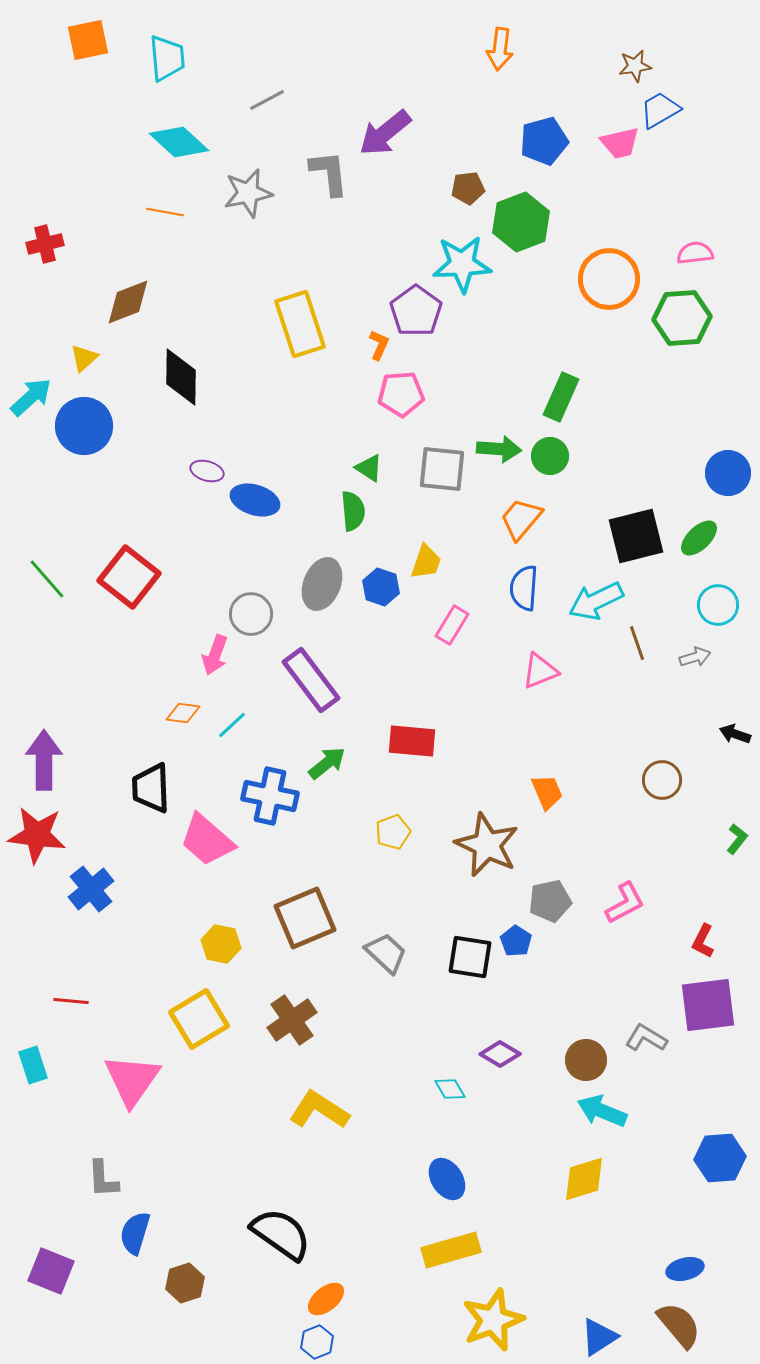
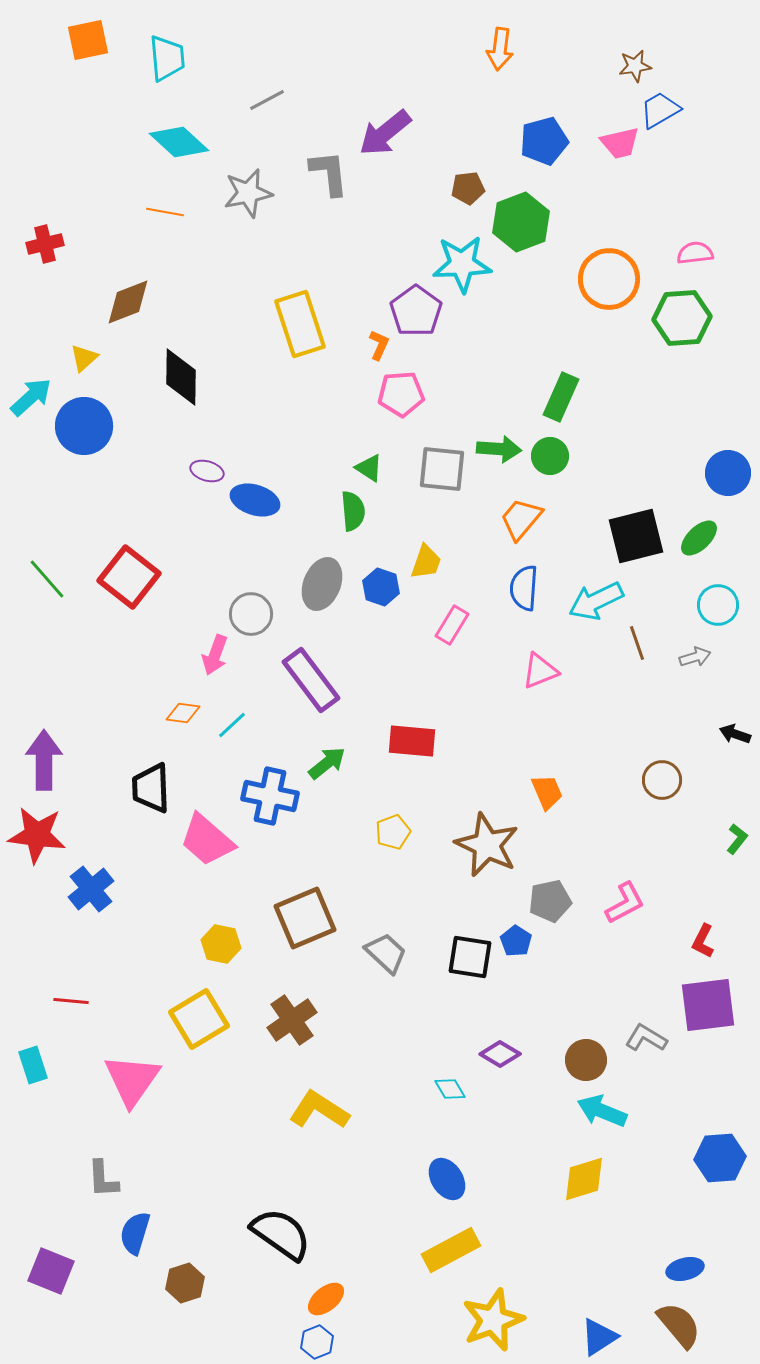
yellow rectangle at (451, 1250): rotated 12 degrees counterclockwise
